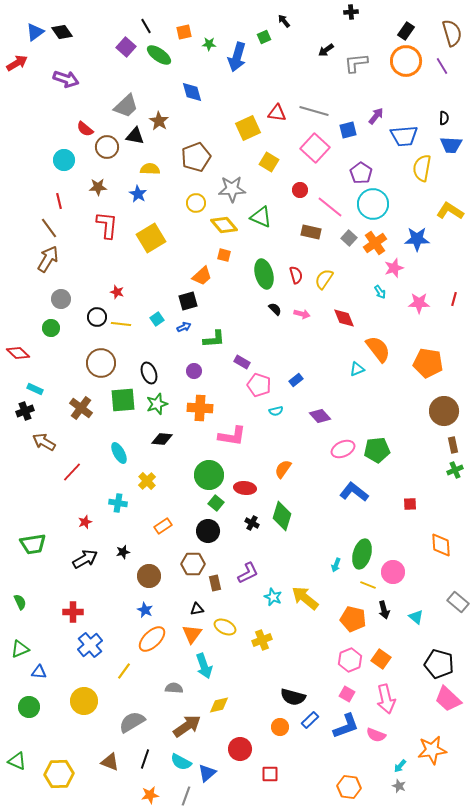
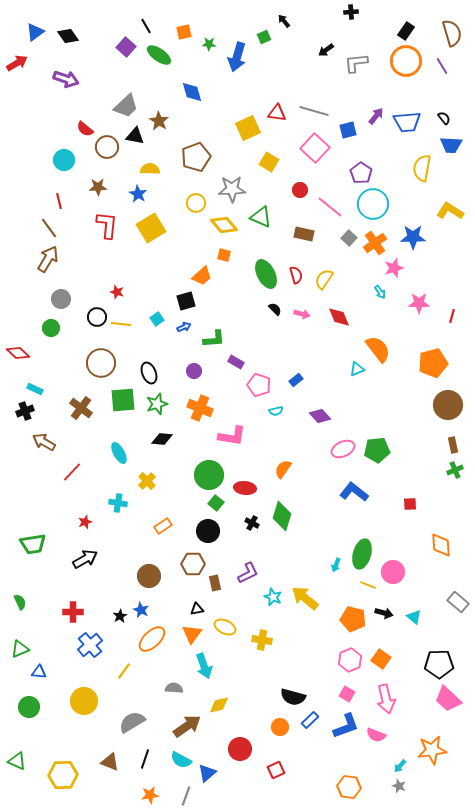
black diamond at (62, 32): moved 6 px right, 4 px down
black semicircle at (444, 118): rotated 40 degrees counterclockwise
blue trapezoid at (404, 136): moved 3 px right, 14 px up
brown rectangle at (311, 232): moved 7 px left, 2 px down
yellow square at (151, 238): moved 10 px up
blue star at (417, 239): moved 4 px left, 2 px up
green ellipse at (264, 274): moved 2 px right; rotated 12 degrees counterclockwise
red line at (454, 299): moved 2 px left, 17 px down
black square at (188, 301): moved 2 px left
red diamond at (344, 318): moved 5 px left, 1 px up
purple rectangle at (242, 362): moved 6 px left
orange pentagon at (428, 363): moved 5 px right; rotated 24 degrees counterclockwise
orange cross at (200, 408): rotated 20 degrees clockwise
brown circle at (444, 411): moved 4 px right, 6 px up
black star at (123, 552): moved 3 px left, 64 px down; rotated 16 degrees counterclockwise
blue star at (145, 610): moved 4 px left
black arrow at (384, 610): moved 3 px down; rotated 60 degrees counterclockwise
cyan triangle at (416, 617): moved 2 px left
yellow cross at (262, 640): rotated 30 degrees clockwise
black pentagon at (439, 664): rotated 16 degrees counterclockwise
cyan semicircle at (181, 762): moved 2 px up
yellow hexagon at (59, 774): moved 4 px right, 1 px down
red square at (270, 774): moved 6 px right, 4 px up; rotated 24 degrees counterclockwise
